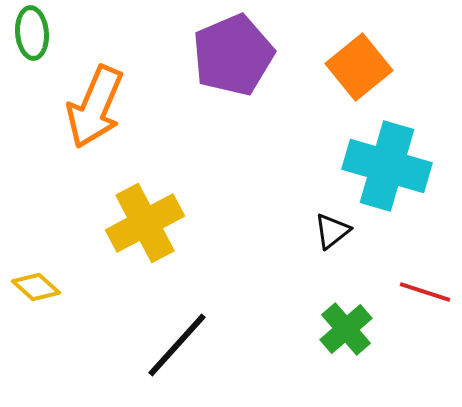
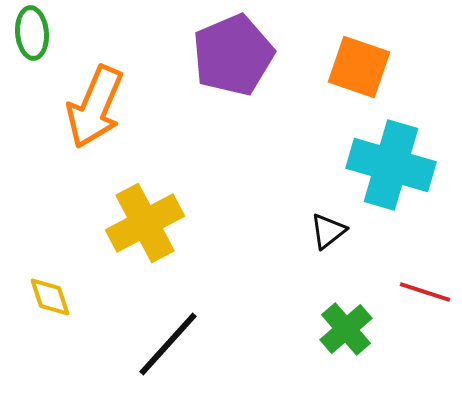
orange square: rotated 32 degrees counterclockwise
cyan cross: moved 4 px right, 1 px up
black triangle: moved 4 px left
yellow diamond: moved 14 px right, 10 px down; rotated 30 degrees clockwise
black line: moved 9 px left, 1 px up
